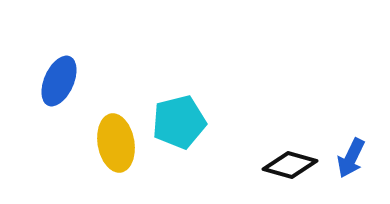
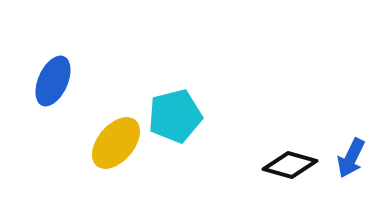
blue ellipse: moved 6 px left
cyan pentagon: moved 4 px left, 6 px up
yellow ellipse: rotated 50 degrees clockwise
